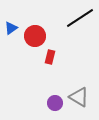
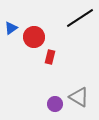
red circle: moved 1 px left, 1 px down
purple circle: moved 1 px down
